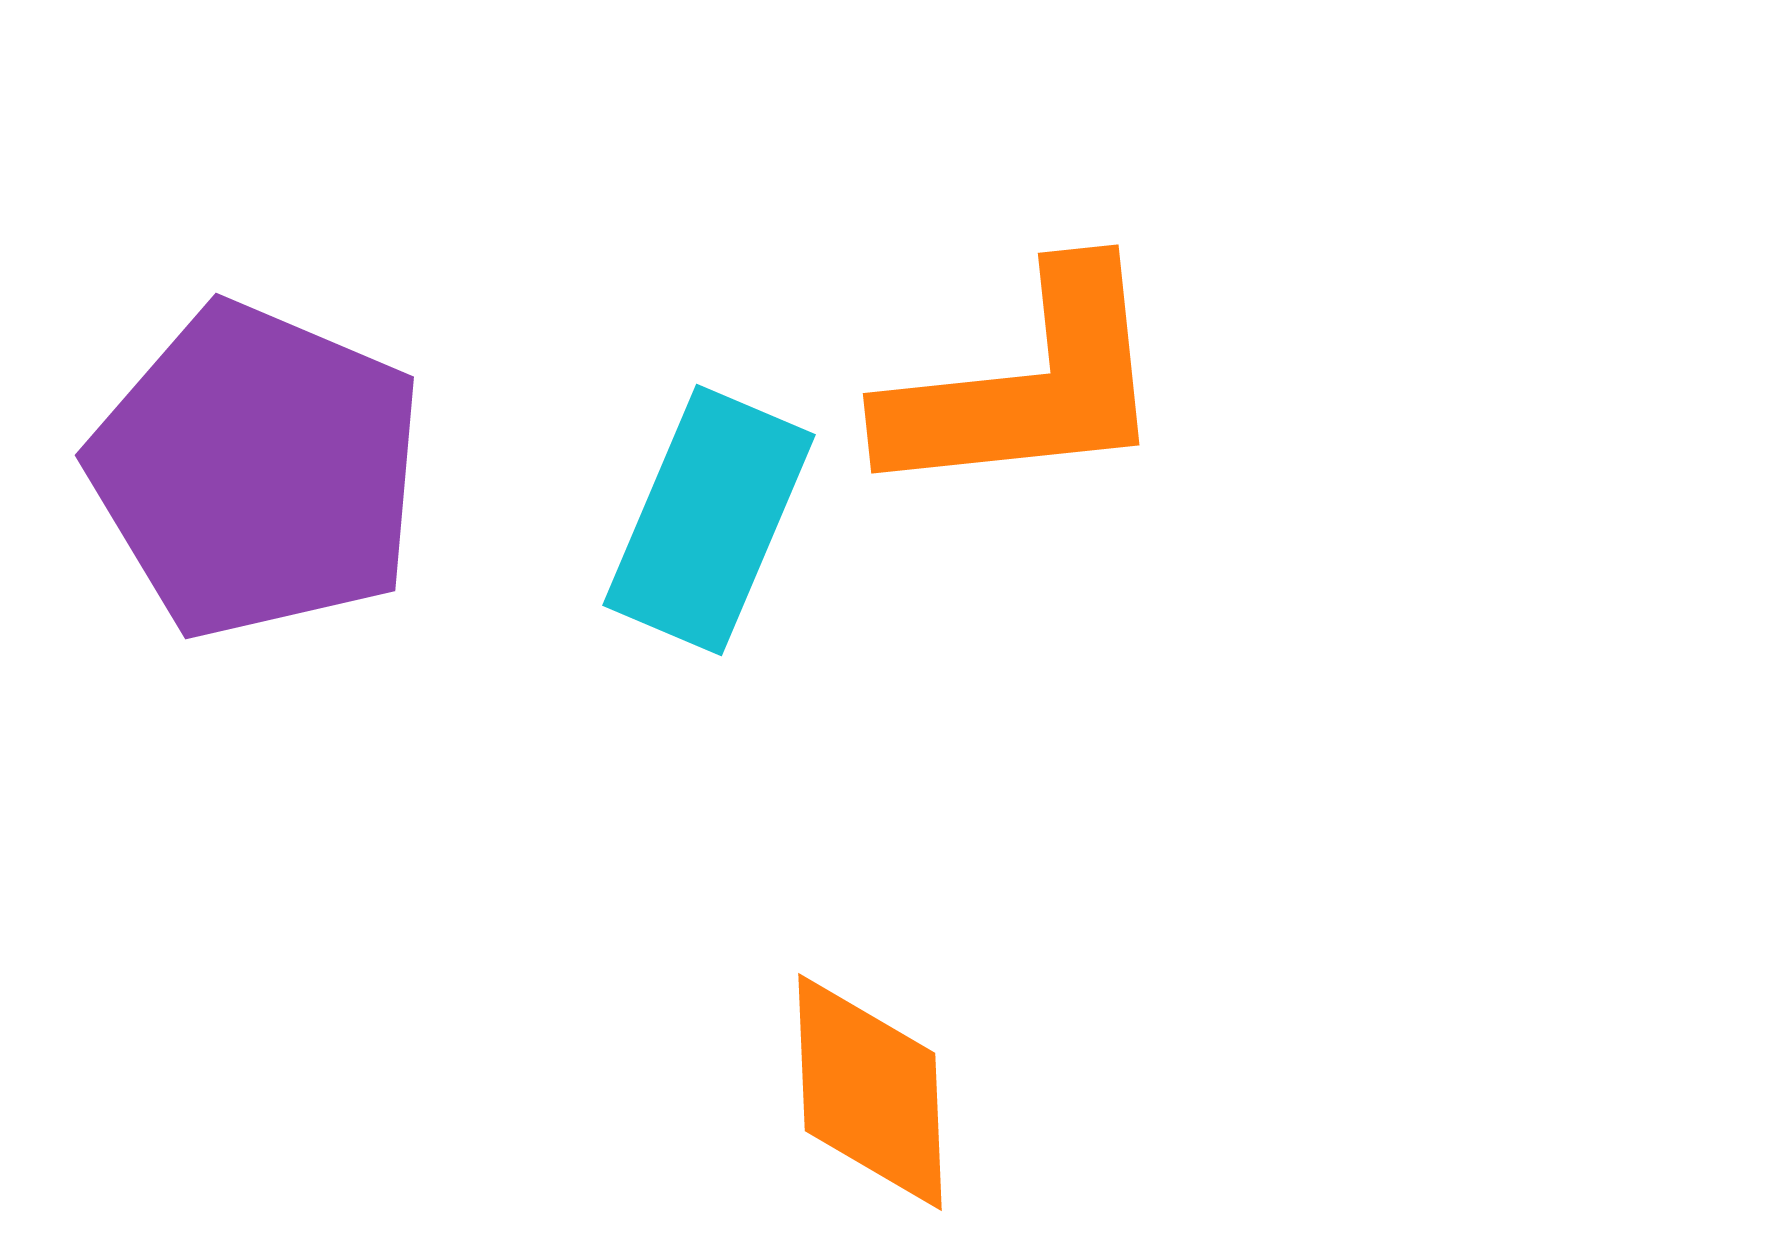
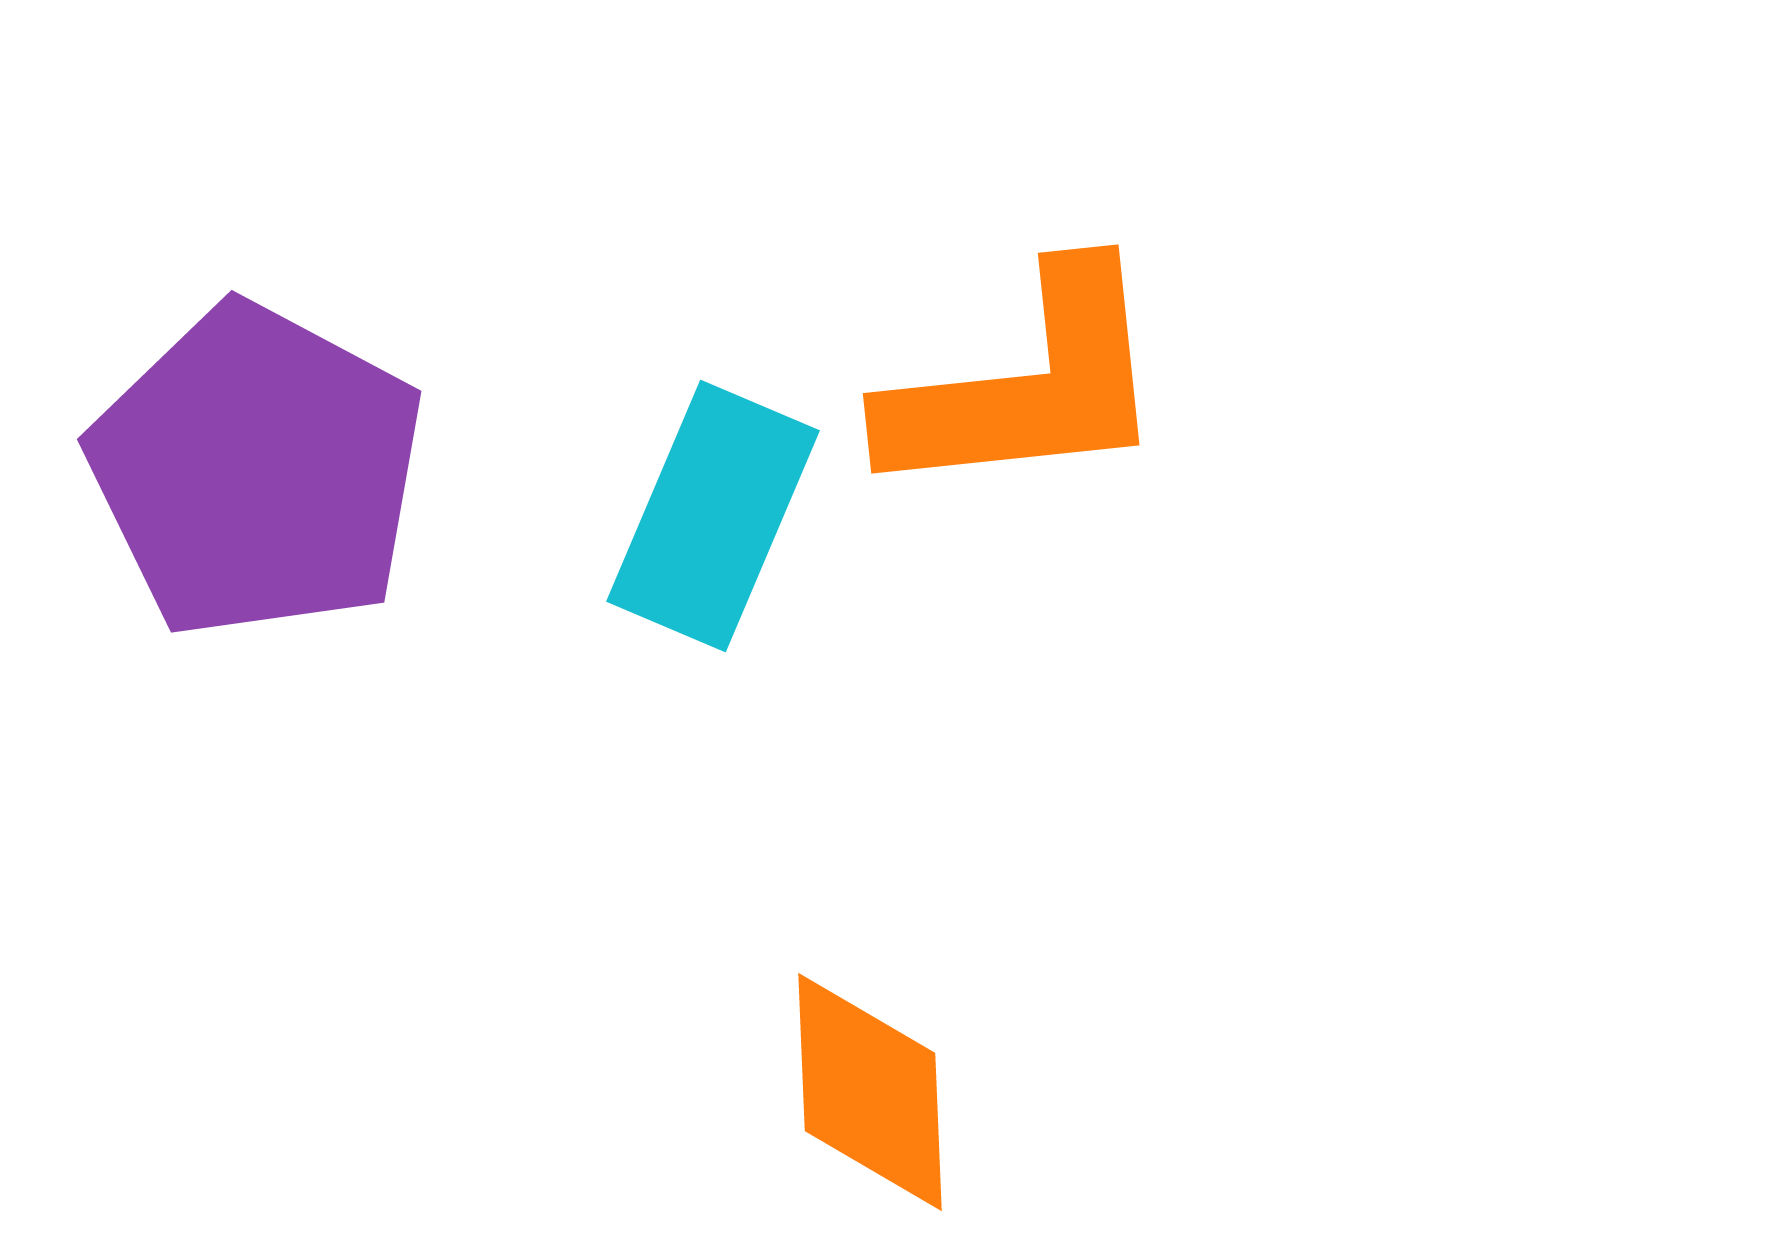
purple pentagon: rotated 5 degrees clockwise
cyan rectangle: moved 4 px right, 4 px up
